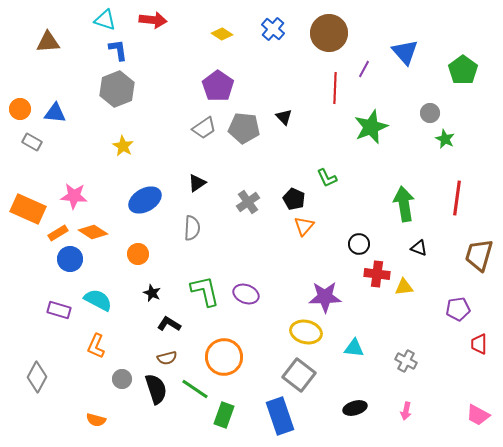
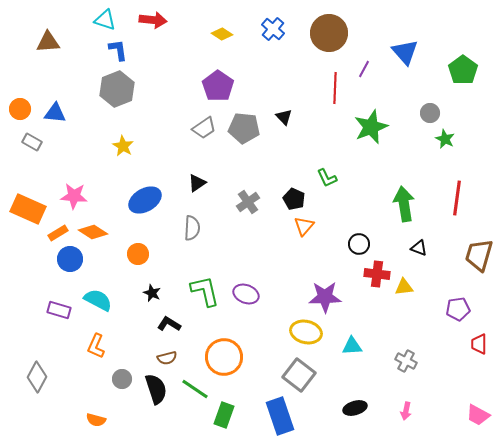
cyan triangle at (354, 348): moved 2 px left, 2 px up; rotated 10 degrees counterclockwise
